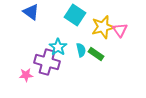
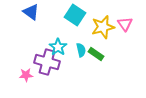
pink triangle: moved 5 px right, 6 px up
